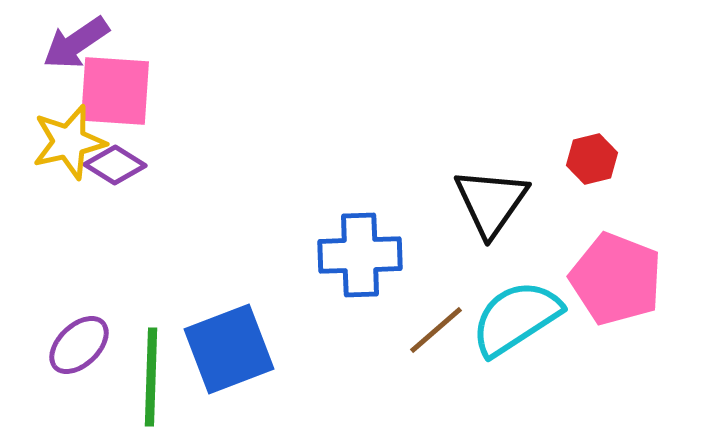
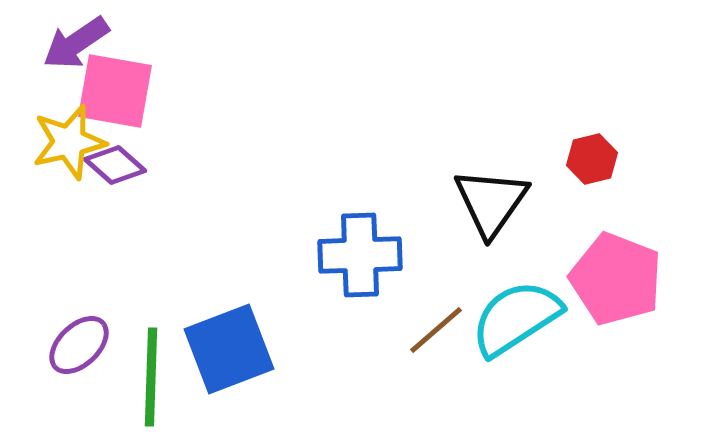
pink square: rotated 6 degrees clockwise
purple diamond: rotated 10 degrees clockwise
